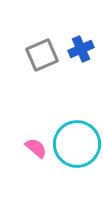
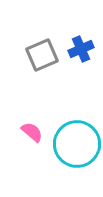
pink semicircle: moved 4 px left, 16 px up
